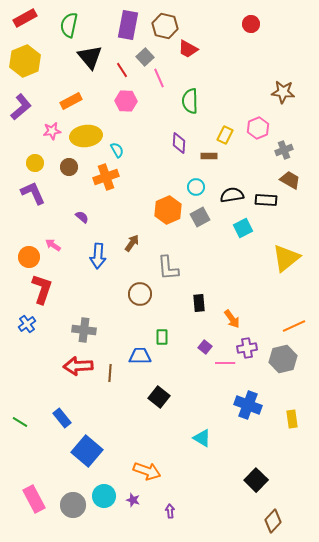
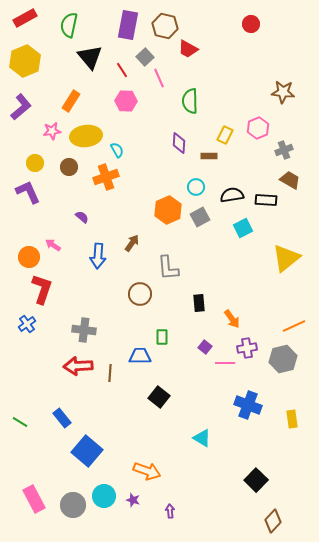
orange rectangle at (71, 101): rotated 30 degrees counterclockwise
purple L-shape at (33, 193): moved 5 px left, 1 px up
